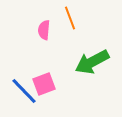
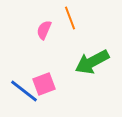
pink semicircle: rotated 18 degrees clockwise
blue line: rotated 8 degrees counterclockwise
